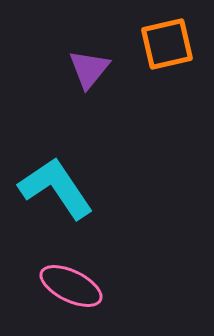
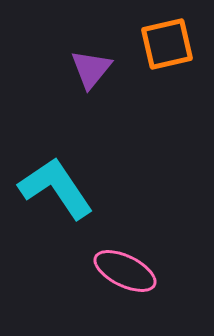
purple triangle: moved 2 px right
pink ellipse: moved 54 px right, 15 px up
